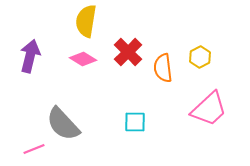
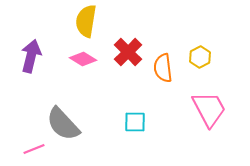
purple arrow: moved 1 px right
pink trapezoid: rotated 75 degrees counterclockwise
